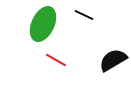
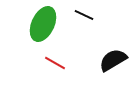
red line: moved 1 px left, 3 px down
